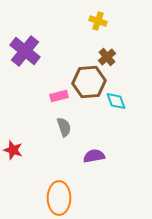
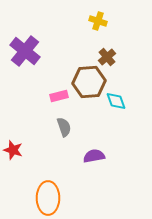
orange ellipse: moved 11 px left
